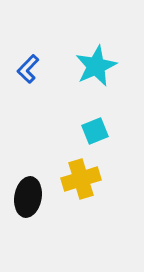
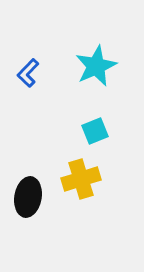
blue L-shape: moved 4 px down
